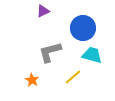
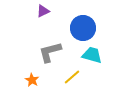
yellow line: moved 1 px left
